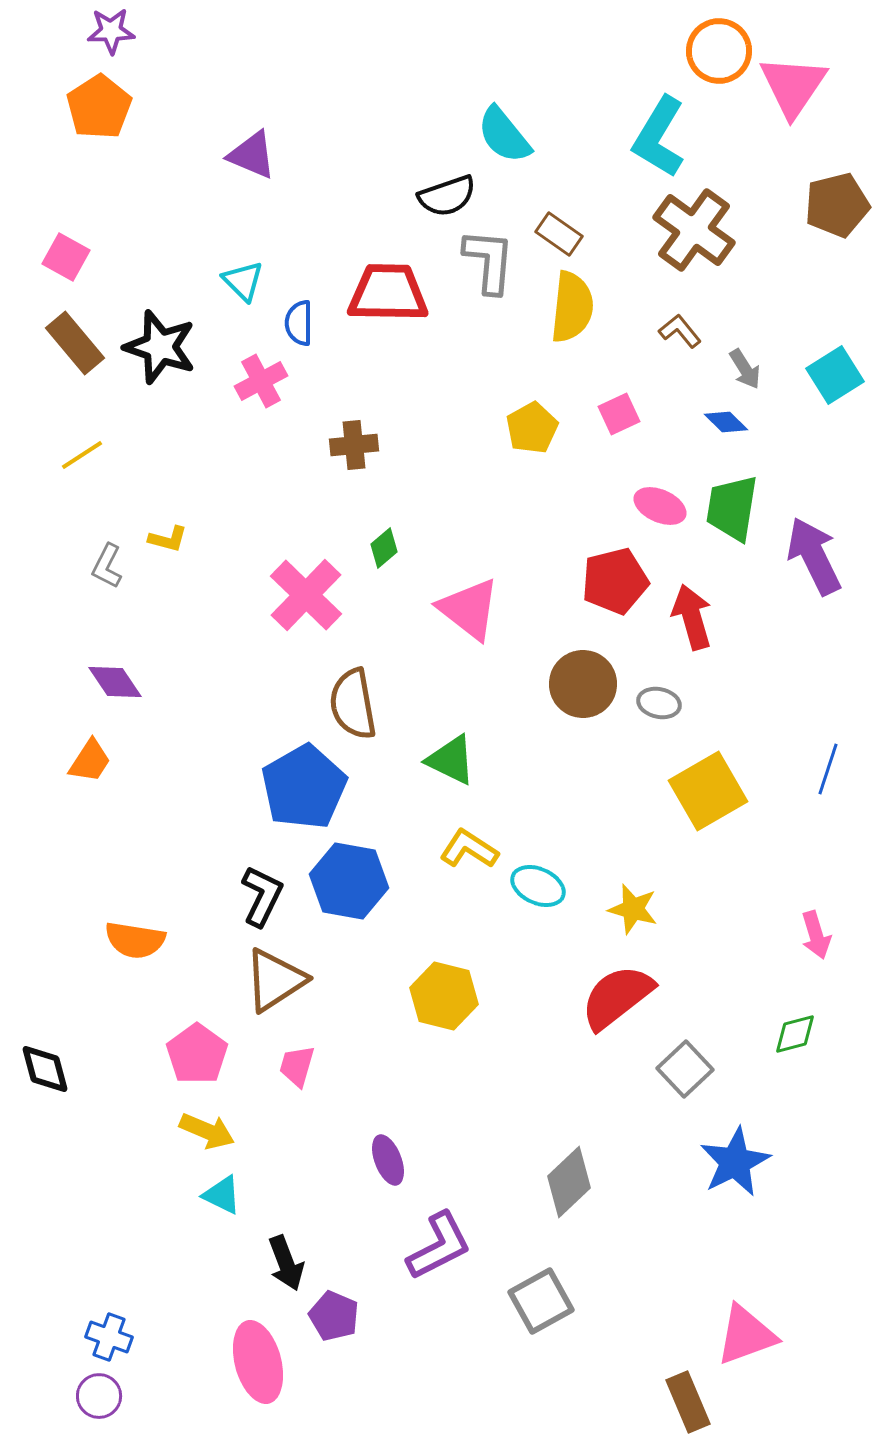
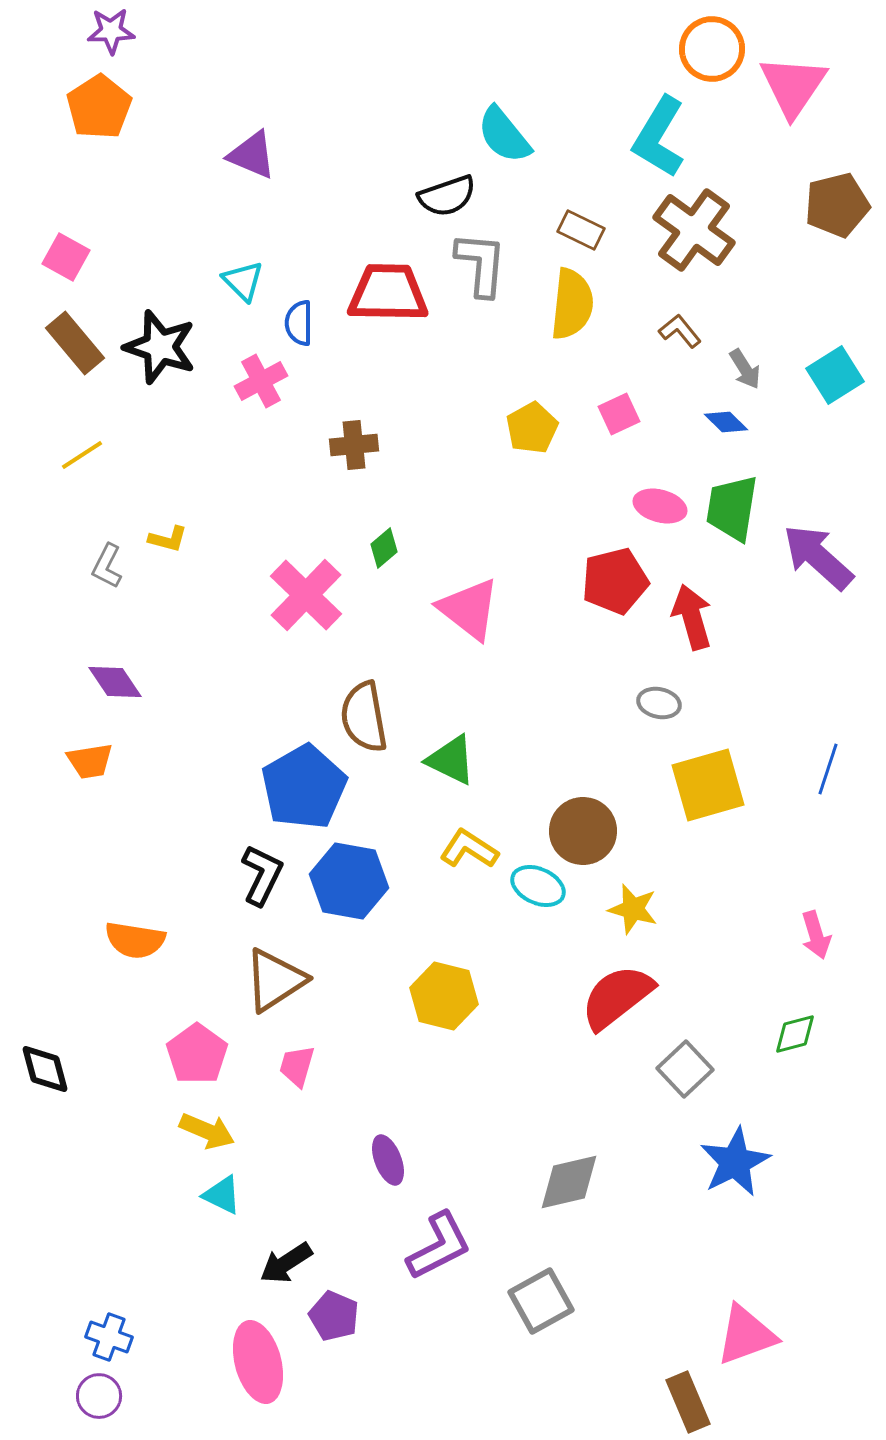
orange circle at (719, 51): moved 7 px left, 2 px up
brown rectangle at (559, 234): moved 22 px right, 4 px up; rotated 9 degrees counterclockwise
gray L-shape at (489, 261): moved 8 px left, 3 px down
yellow semicircle at (572, 307): moved 3 px up
pink ellipse at (660, 506): rotated 9 degrees counterclockwise
purple arrow at (814, 556): moved 4 px right, 1 px down; rotated 22 degrees counterclockwise
brown circle at (583, 684): moved 147 px down
brown semicircle at (353, 704): moved 11 px right, 13 px down
orange trapezoid at (90, 761): rotated 48 degrees clockwise
yellow square at (708, 791): moved 6 px up; rotated 14 degrees clockwise
black L-shape at (262, 896): moved 21 px up
gray diamond at (569, 1182): rotated 30 degrees clockwise
black arrow at (286, 1263): rotated 78 degrees clockwise
